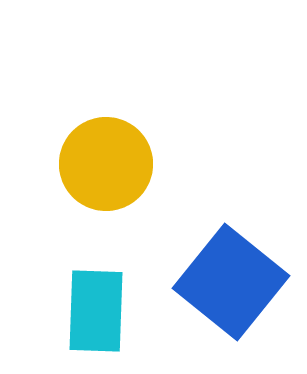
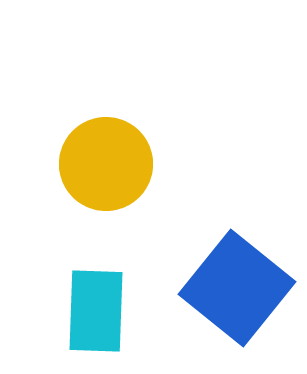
blue square: moved 6 px right, 6 px down
